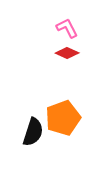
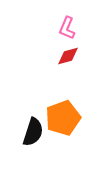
pink L-shape: rotated 130 degrees counterclockwise
red diamond: moved 1 px right, 3 px down; rotated 40 degrees counterclockwise
